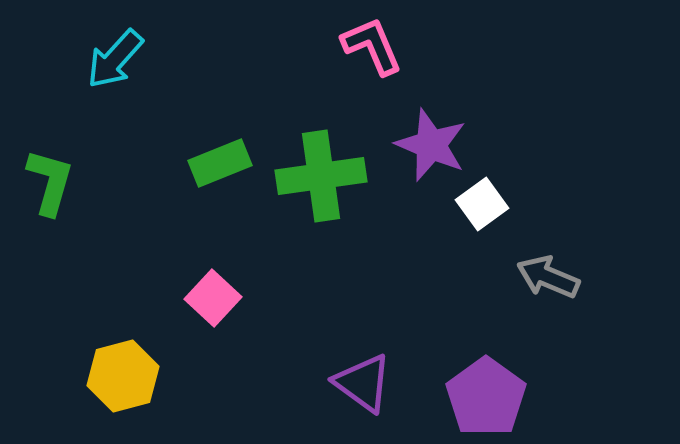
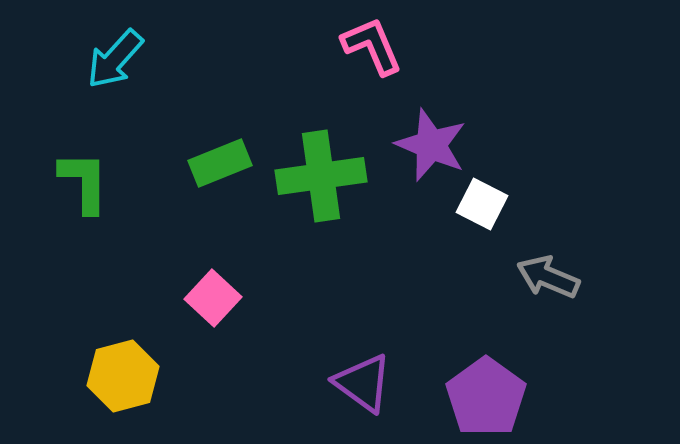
green L-shape: moved 34 px right; rotated 16 degrees counterclockwise
white square: rotated 27 degrees counterclockwise
